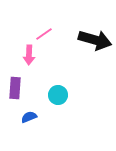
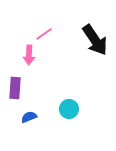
black arrow: rotated 40 degrees clockwise
cyan circle: moved 11 px right, 14 px down
